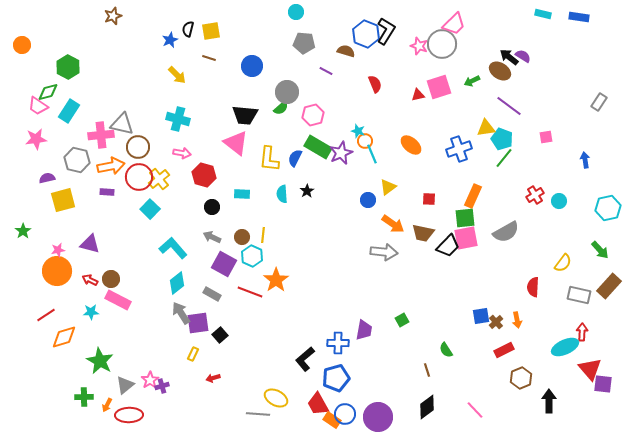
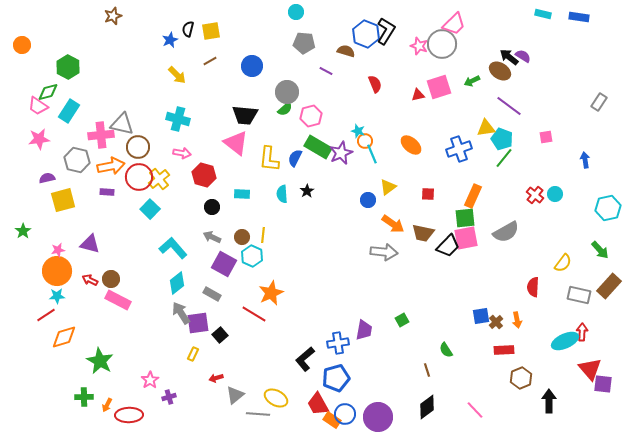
brown line at (209, 58): moved 1 px right, 3 px down; rotated 48 degrees counterclockwise
green semicircle at (281, 108): moved 4 px right, 1 px down
pink hexagon at (313, 115): moved 2 px left, 1 px down
pink star at (36, 139): moved 3 px right
red cross at (535, 195): rotated 18 degrees counterclockwise
red square at (429, 199): moved 1 px left, 5 px up
cyan circle at (559, 201): moved 4 px left, 7 px up
orange star at (276, 280): moved 5 px left, 13 px down; rotated 10 degrees clockwise
red line at (250, 292): moved 4 px right, 22 px down; rotated 10 degrees clockwise
cyan star at (91, 312): moved 34 px left, 16 px up
blue cross at (338, 343): rotated 10 degrees counterclockwise
cyan ellipse at (565, 347): moved 6 px up
red rectangle at (504, 350): rotated 24 degrees clockwise
red arrow at (213, 378): moved 3 px right
gray triangle at (125, 385): moved 110 px right, 10 px down
purple cross at (162, 386): moved 7 px right, 11 px down
